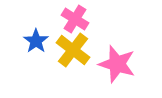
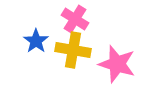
yellow cross: rotated 28 degrees counterclockwise
